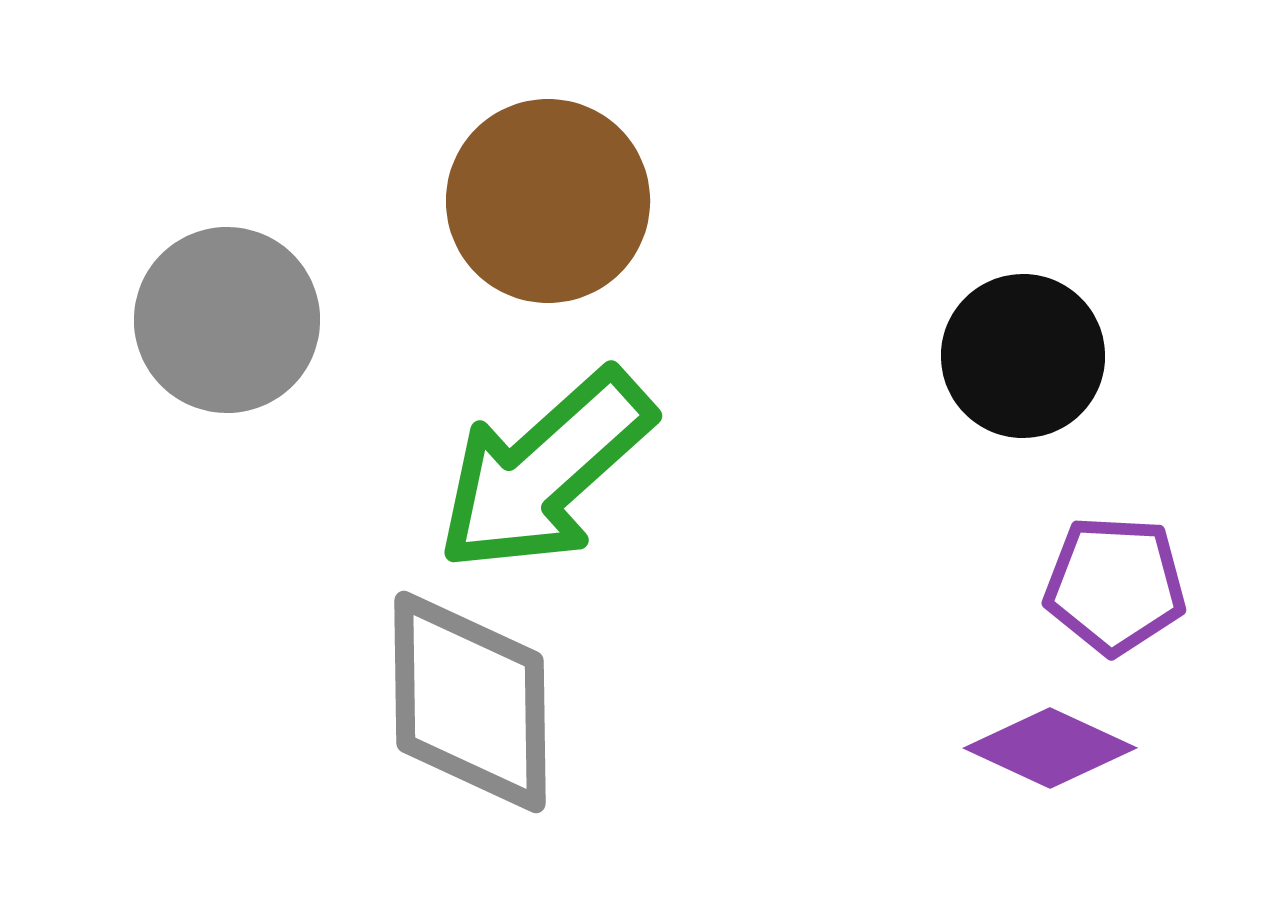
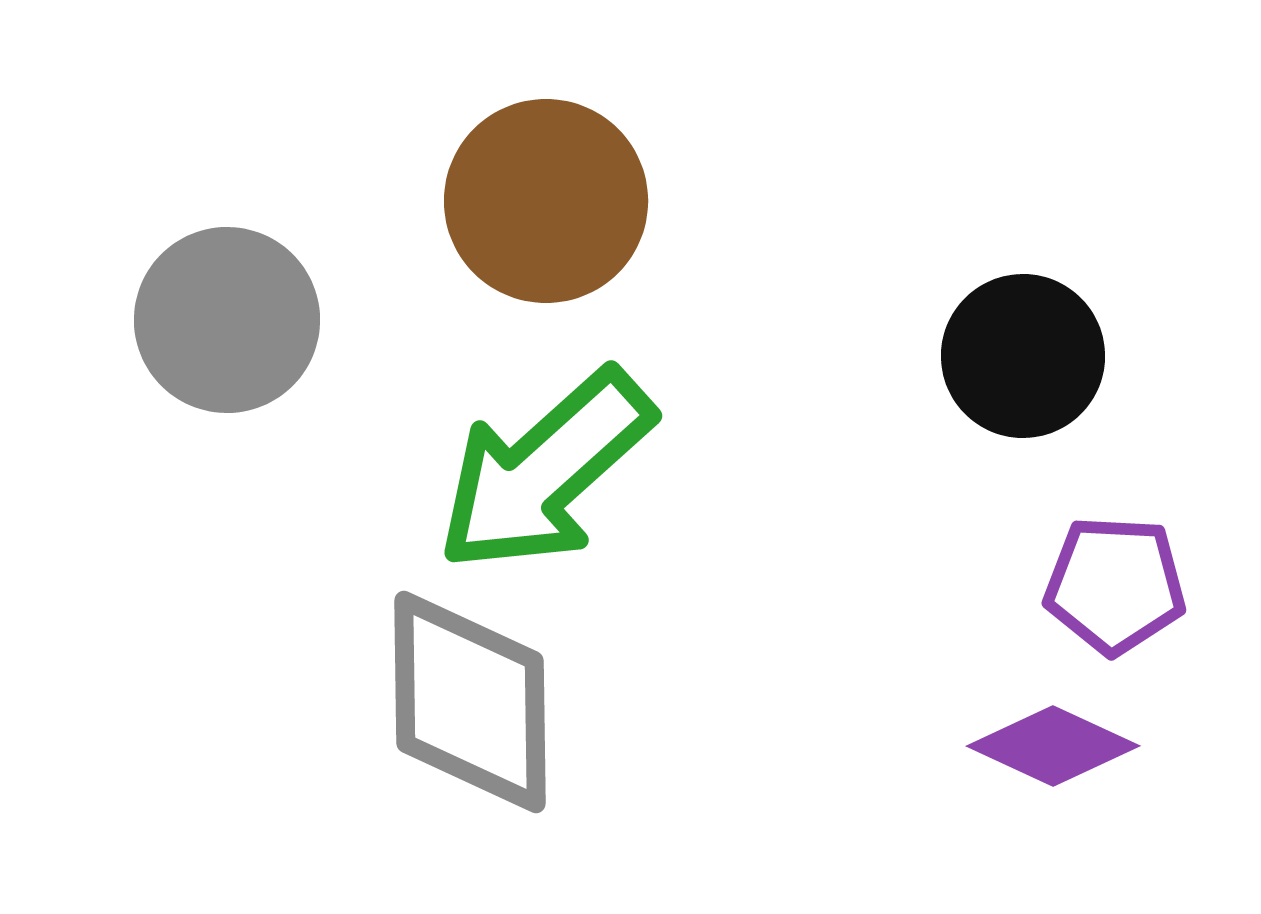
brown circle: moved 2 px left
purple diamond: moved 3 px right, 2 px up
